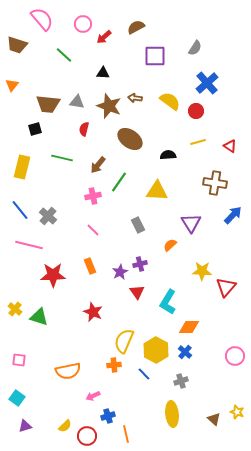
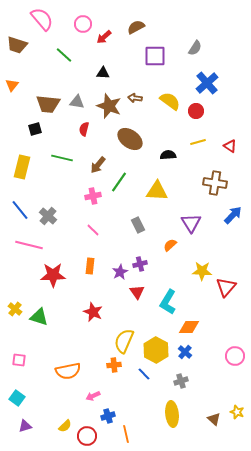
orange rectangle at (90, 266): rotated 28 degrees clockwise
